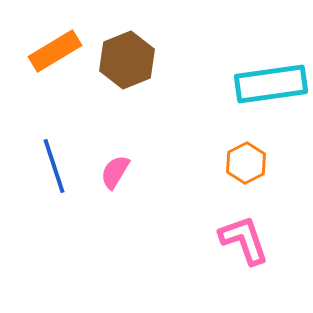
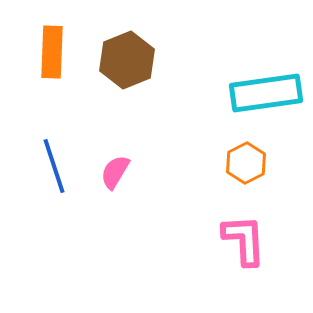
orange rectangle: moved 3 px left, 1 px down; rotated 57 degrees counterclockwise
cyan rectangle: moved 5 px left, 9 px down
pink L-shape: rotated 16 degrees clockwise
